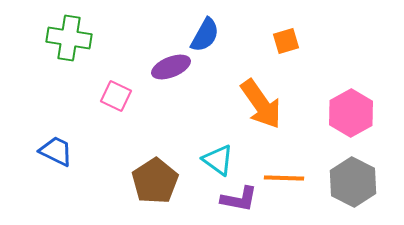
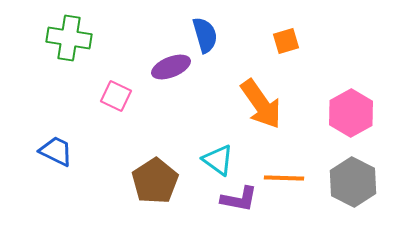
blue semicircle: rotated 45 degrees counterclockwise
